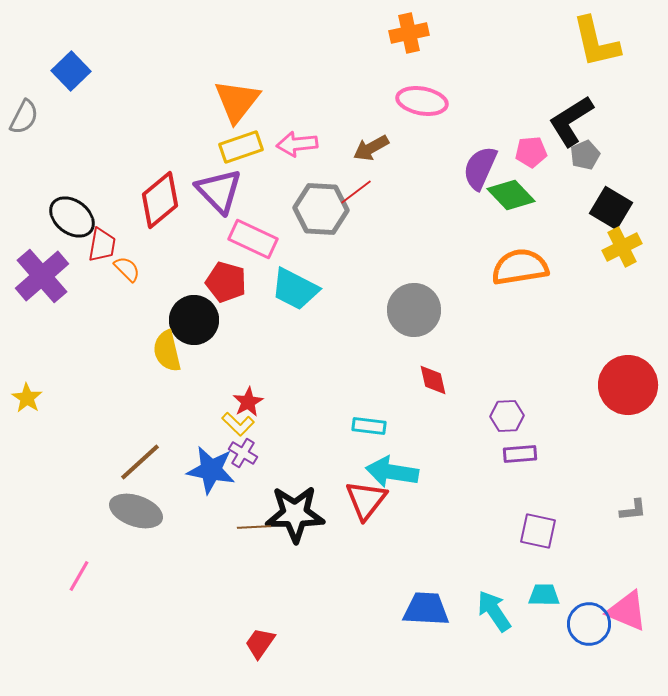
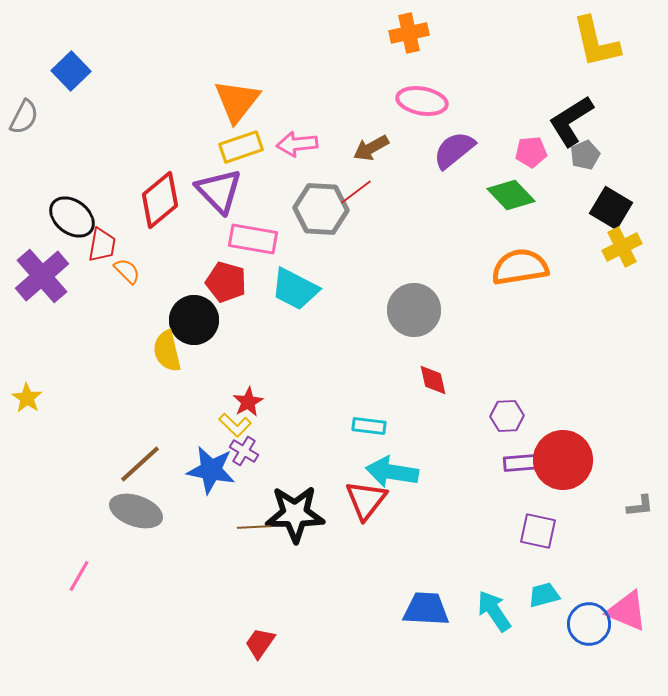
purple semicircle at (480, 168): moved 26 px left, 18 px up; rotated 27 degrees clockwise
pink rectangle at (253, 239): rotated 15 degrees counterclockwise
orange semicircle at (127, 269): moved 2 px down
red circle at (628, 385): moved 65 px left, 75 px down
yellow L-shape at (238, 424): moved 3 px left, 1 px down
purple cross at (243, 453): moved 1 px right, 2 px up
purple rectangle at (520, 454): moved 9 px down
brown line at (140, 462): moved 2 px down
gray L-shape at (633, 510): moved 7 px right, 4 px up
cyan trapezoid at (544, 595): rotated 16 degrees counterclockwise
